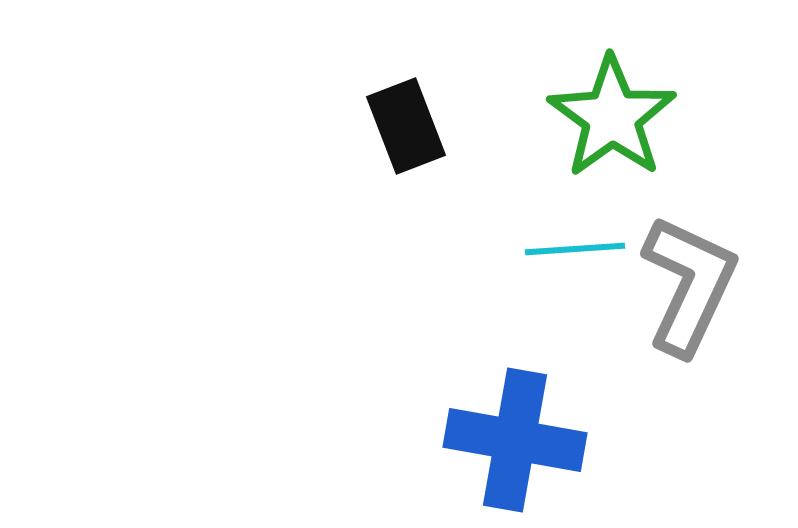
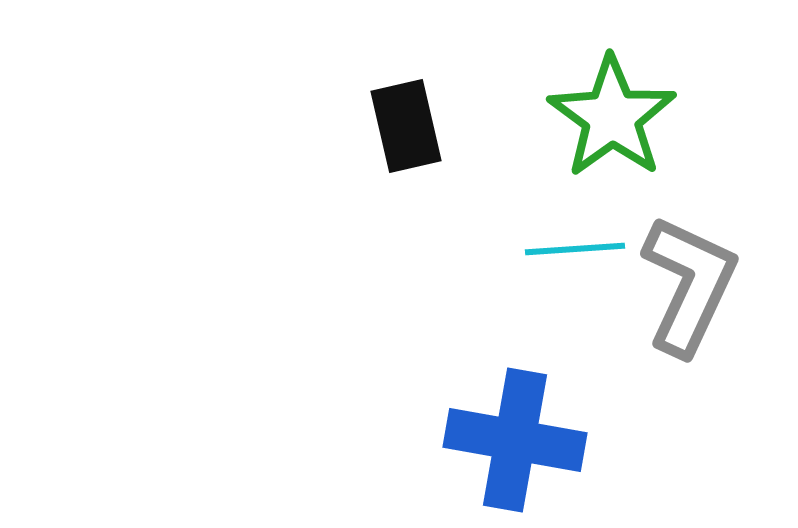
black rectangle: rotated 8 degrees clockwise
